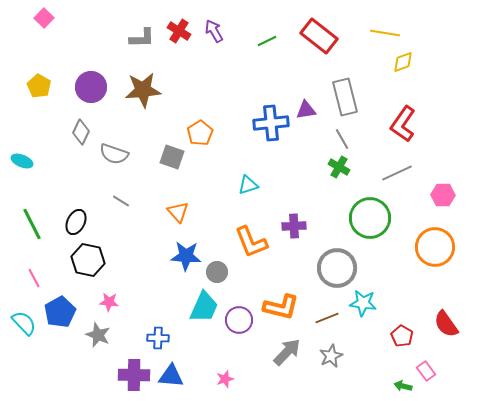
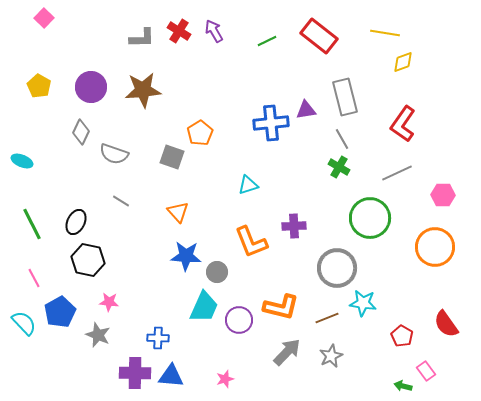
purple cross at (134, 375): moved 1 px right, 2 px up
